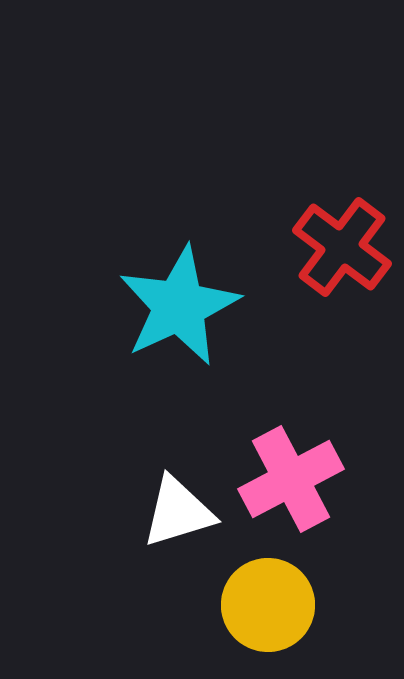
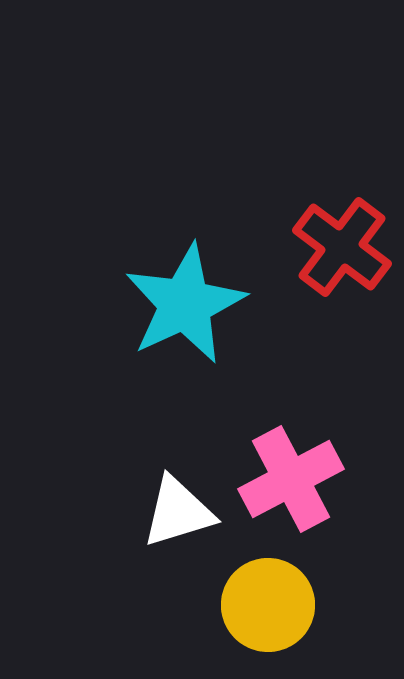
cyan star: moved 6 px right, 2 px up
